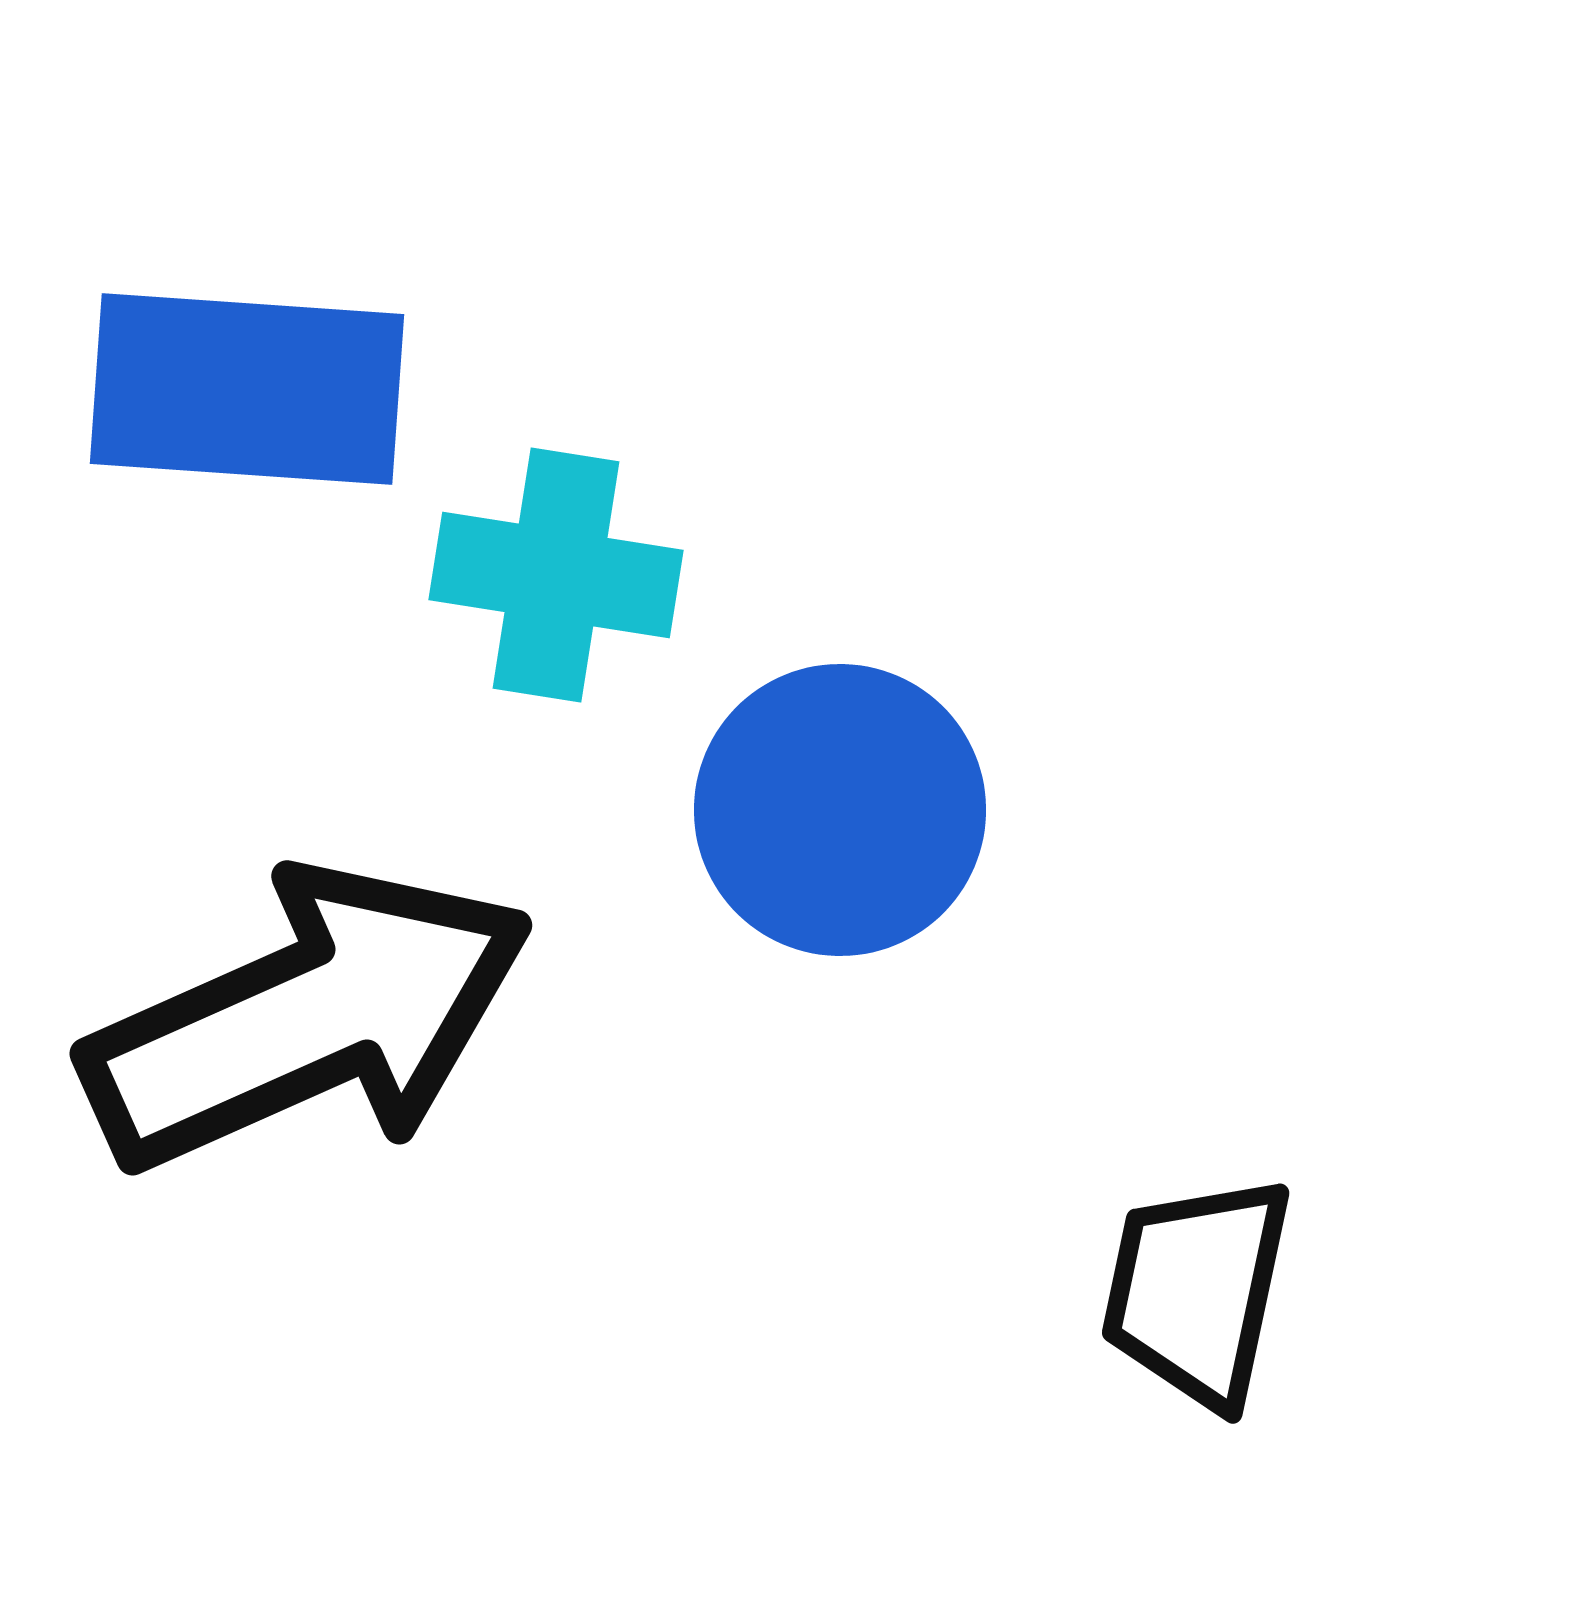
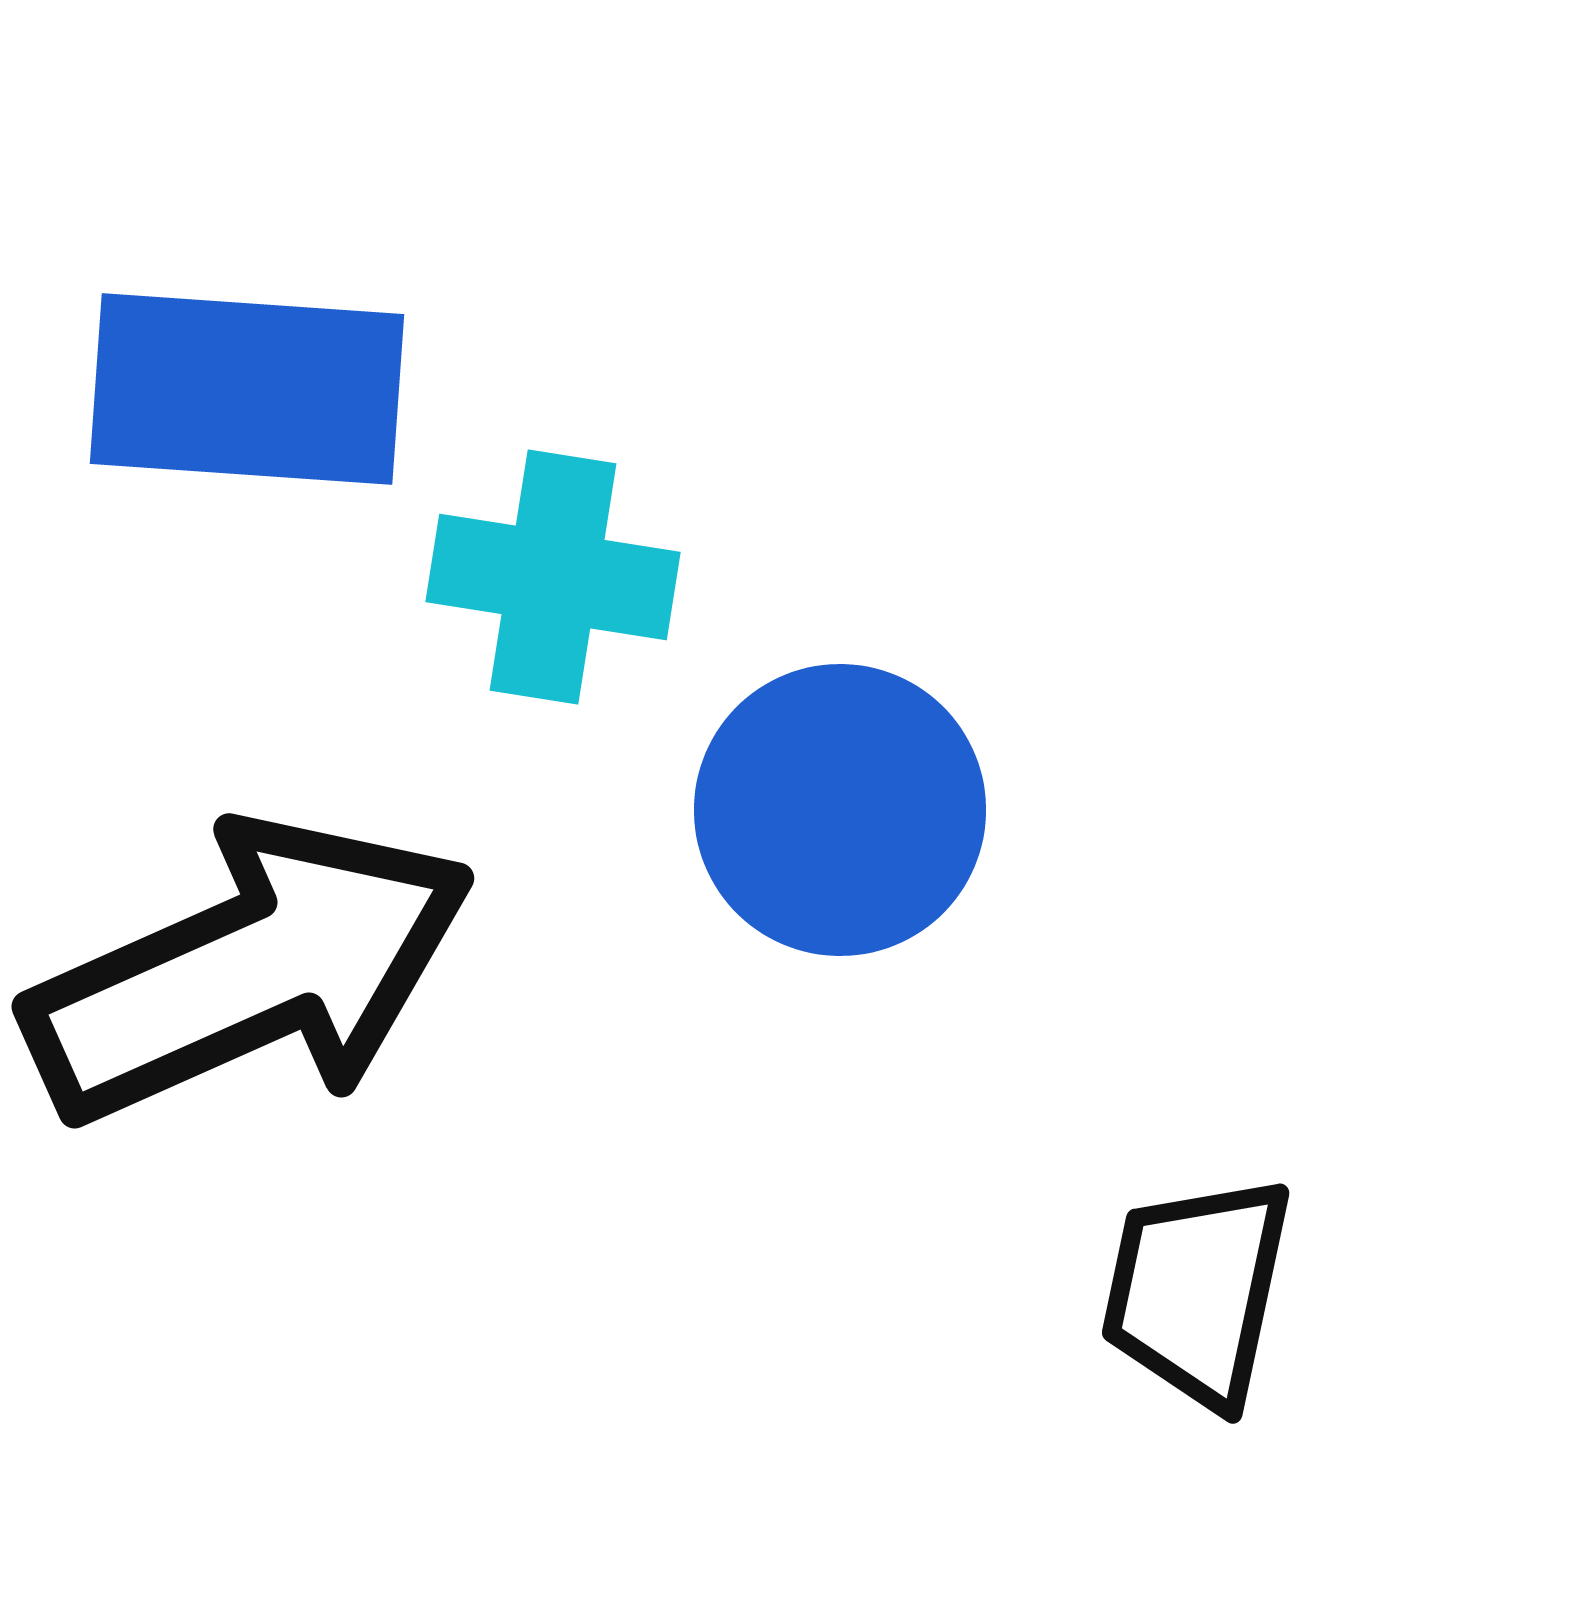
cyan cross: moved 3 px left, 2 px down
black arrow: moved 58 px left, 47 px up
